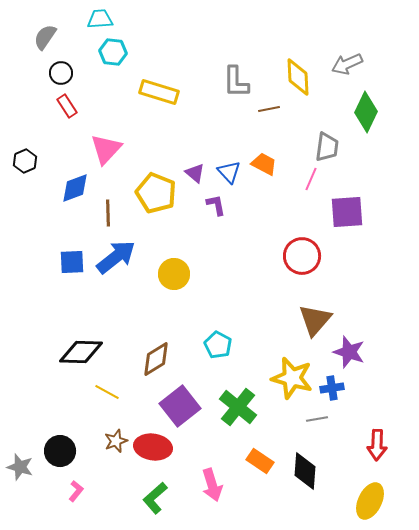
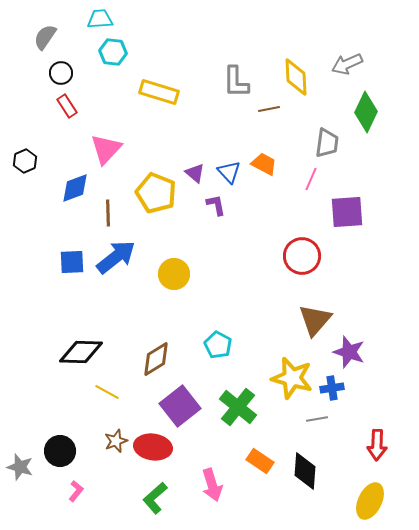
yellow diamond at (298, 77): moved 2 px left
gray trapezoid at (327, 147): moved 4 px up
